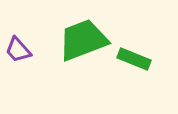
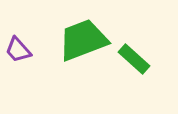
green rectangle: rotated 20 degrees clockwise
